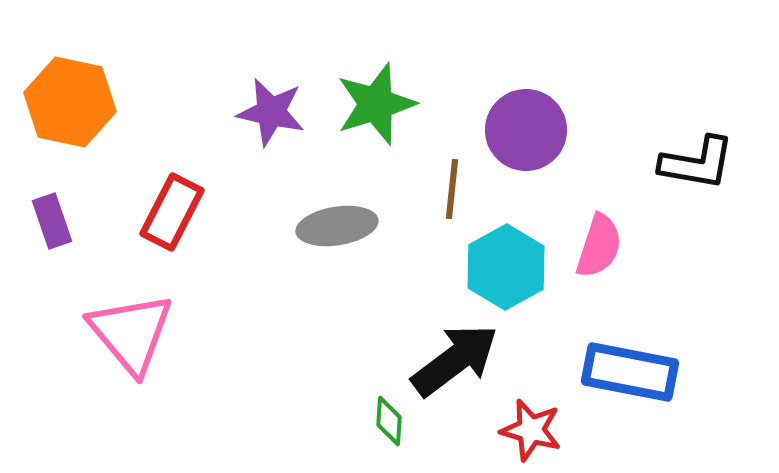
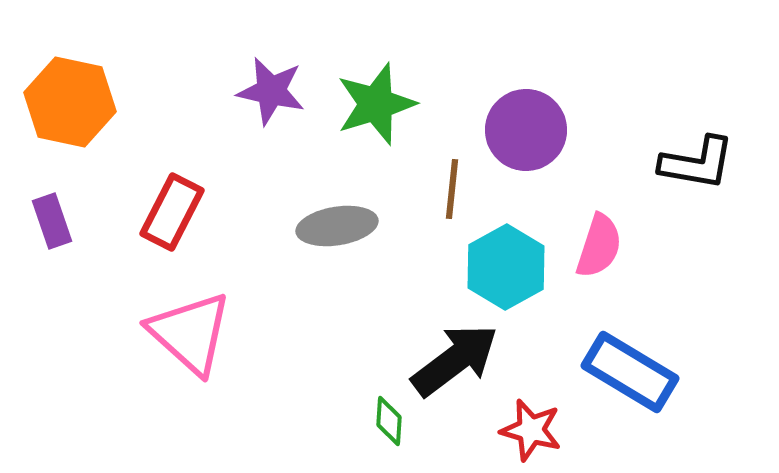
purple star: moved 21 px up
pink triangle: moved 59 px right; rotated 8 degrees counterclockwise
blue rectangle: rotated 20 degrees clockwise
